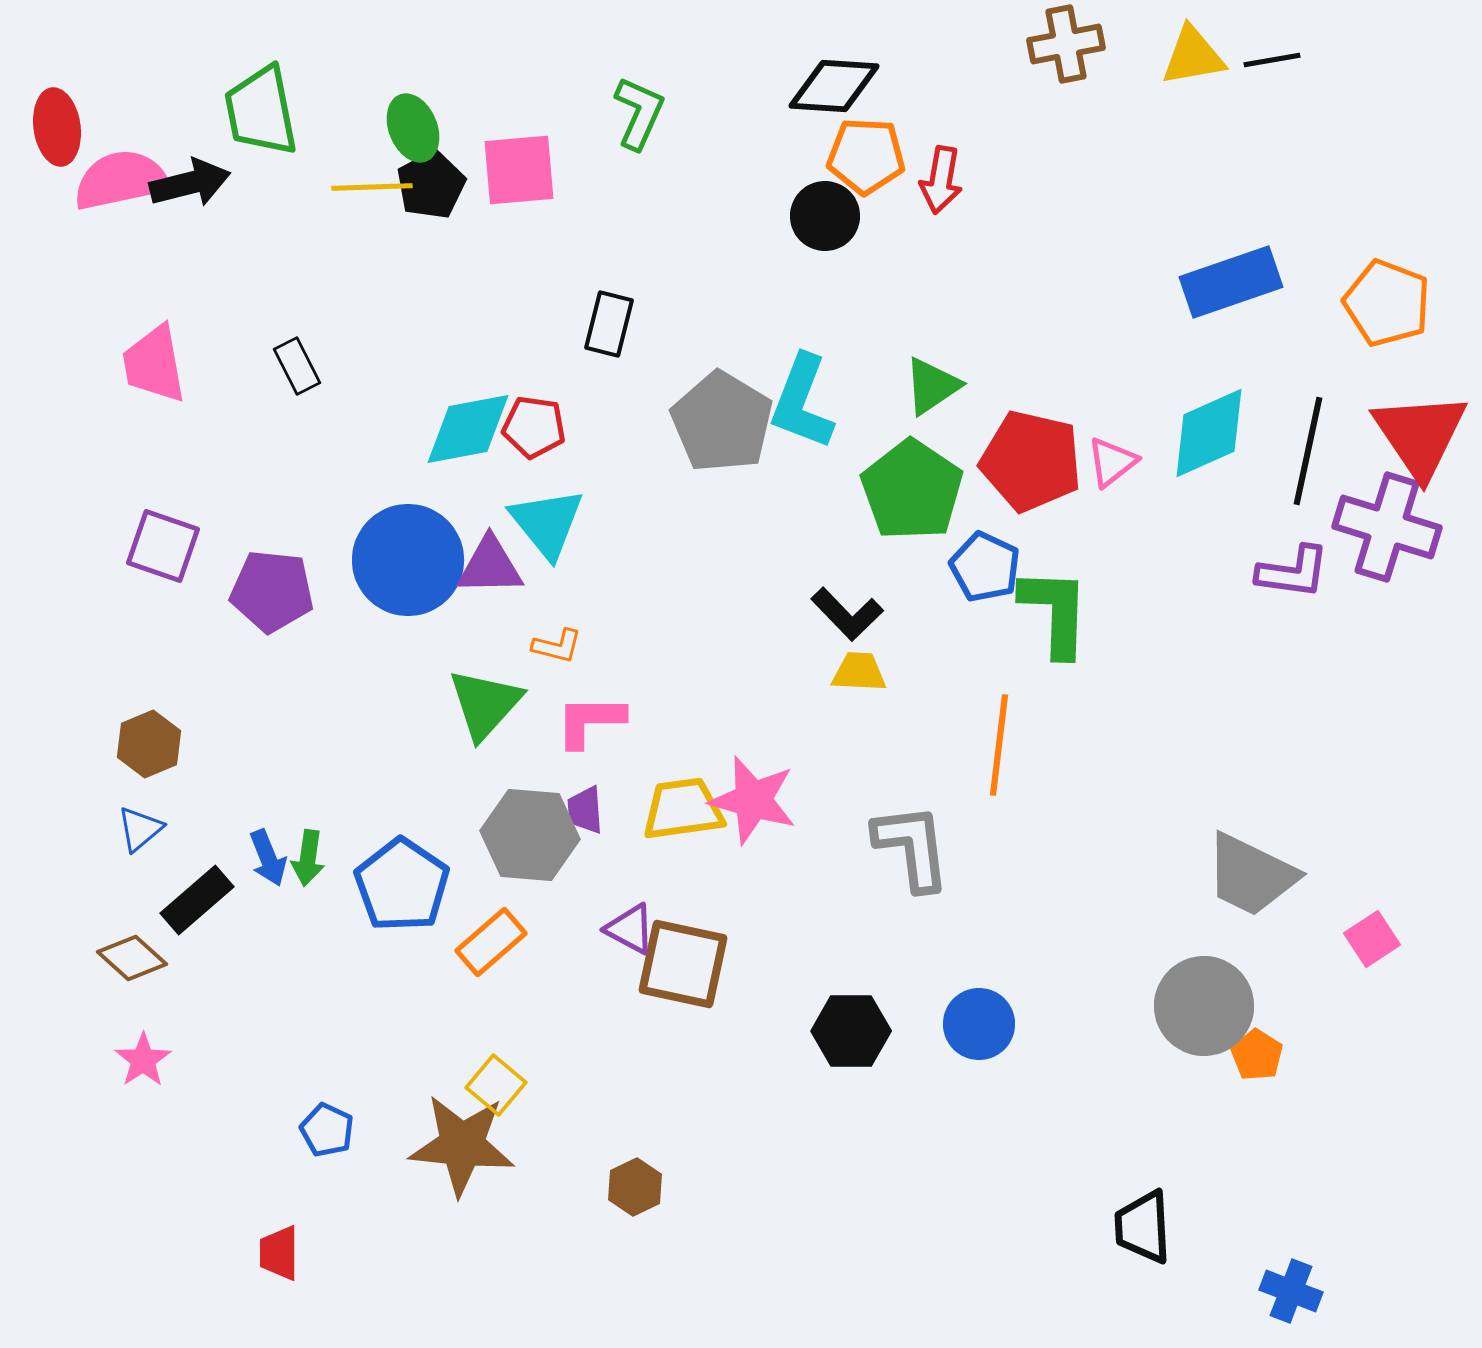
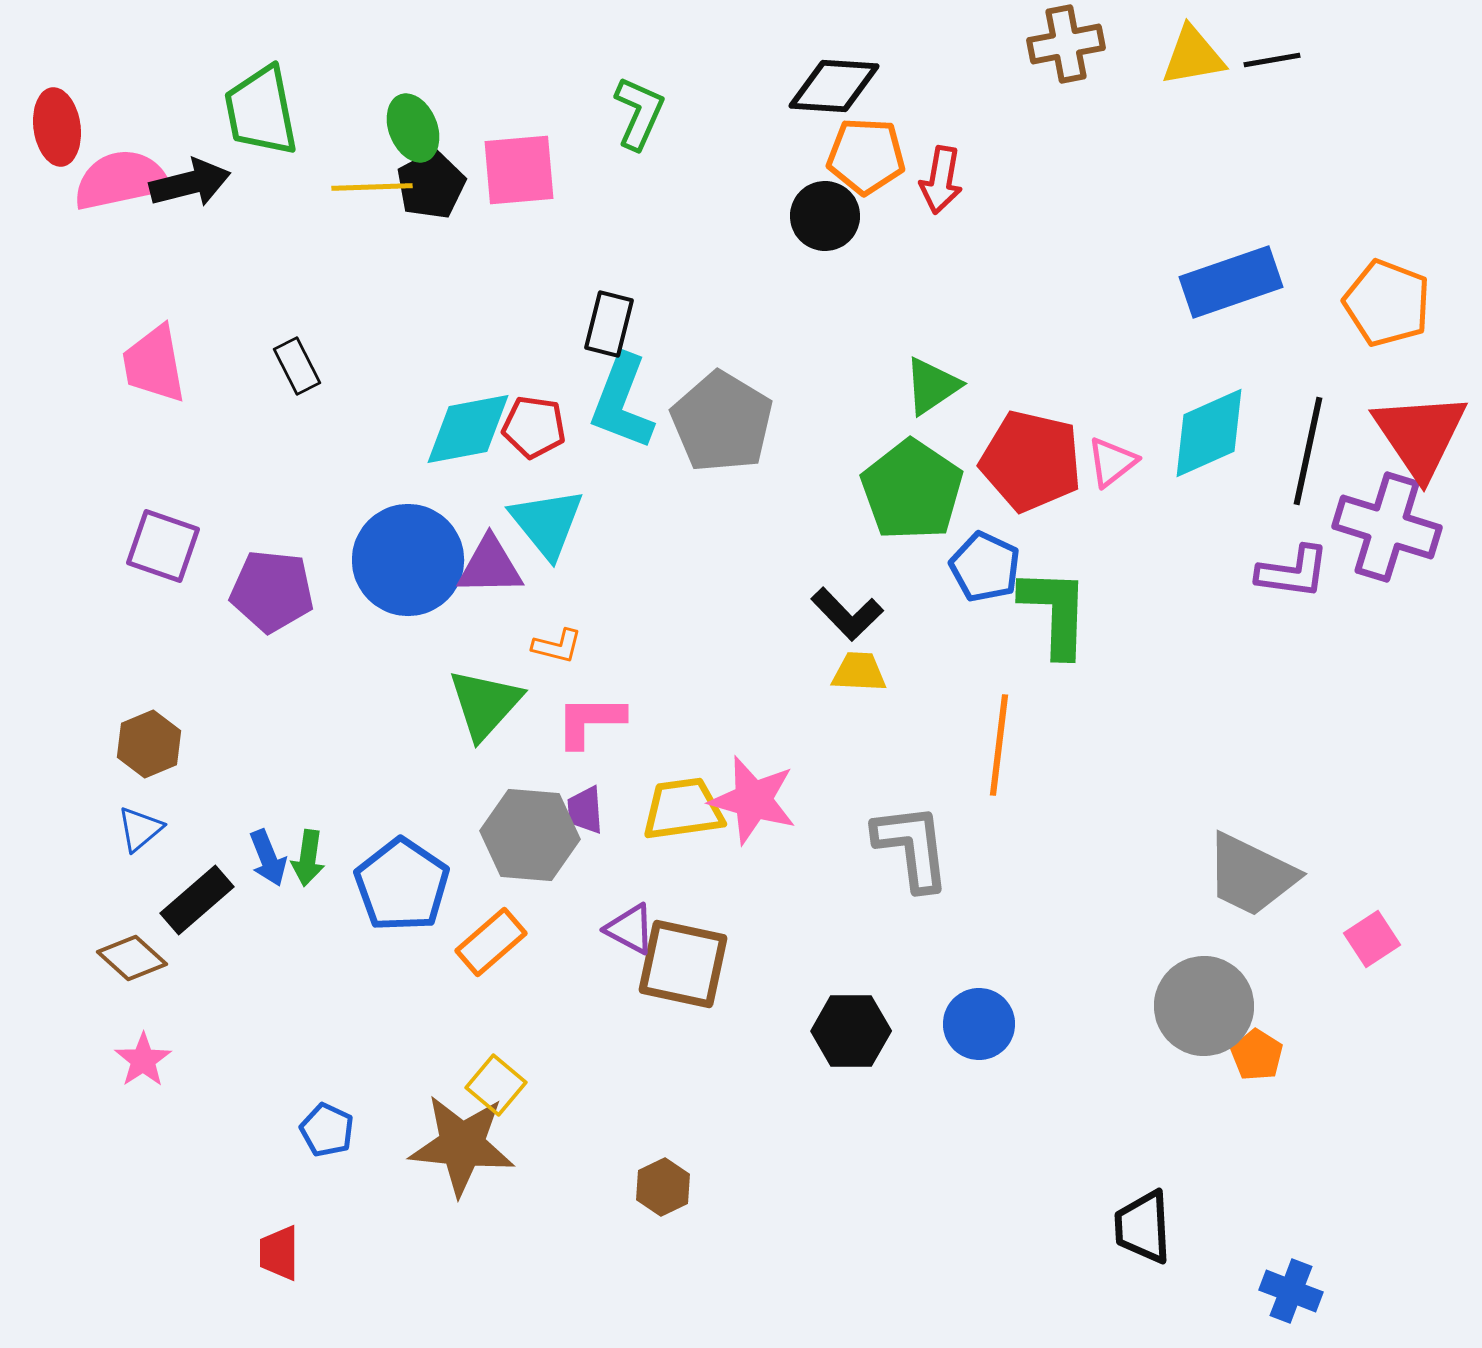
cyan L-shape at (802, 402): moved 180 px left
brown hexagon at (635, 1187): moved 28 px right
